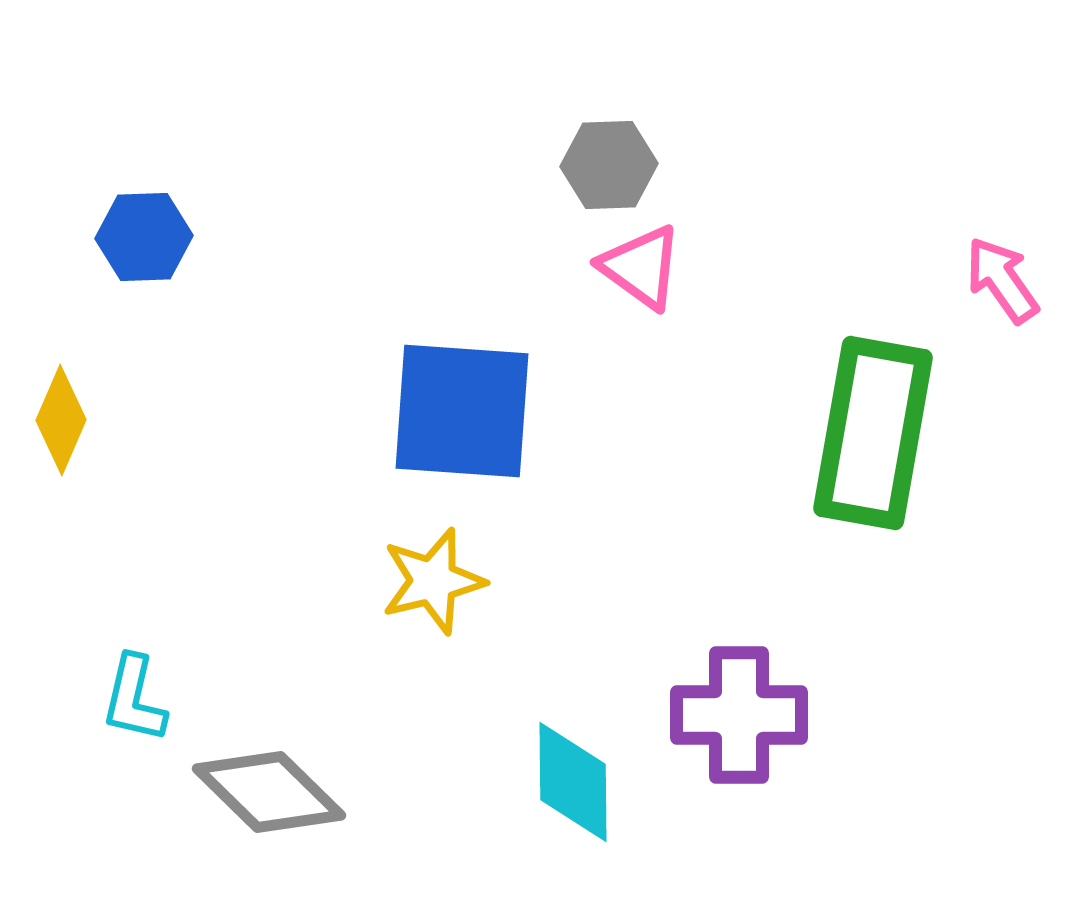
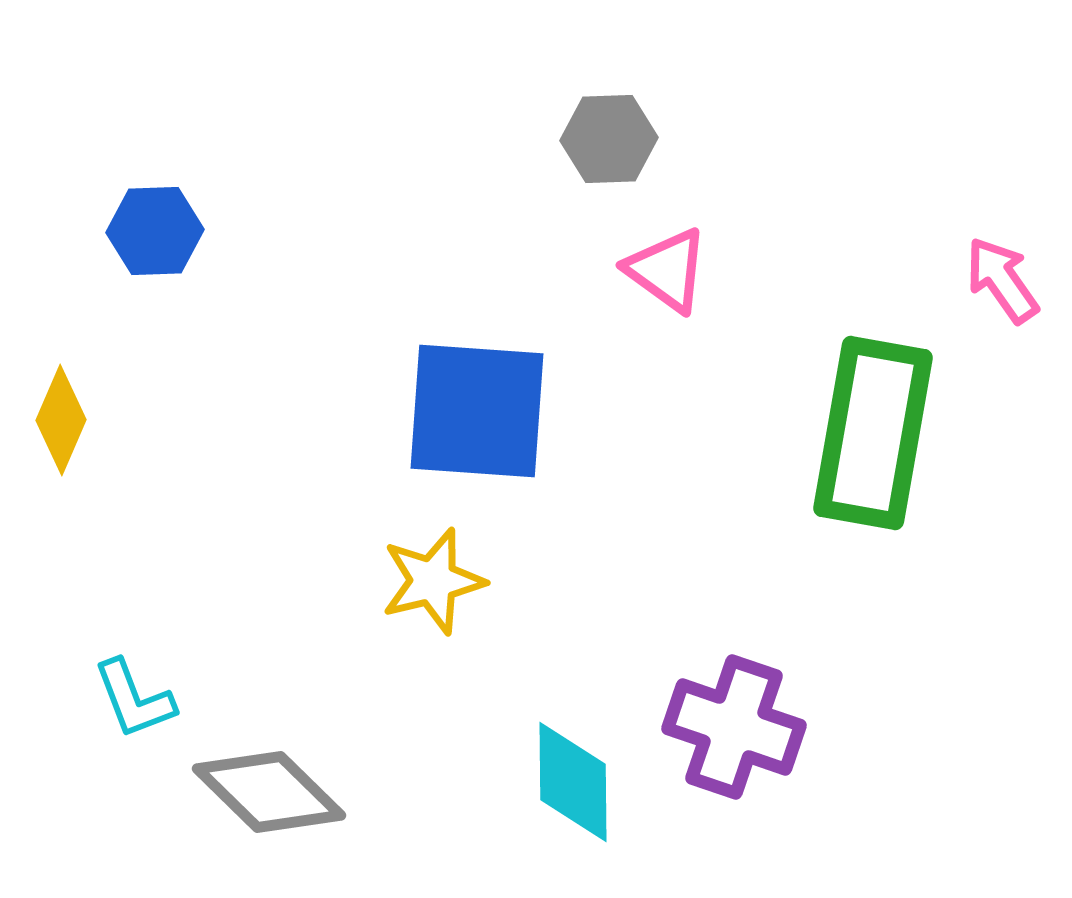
gray hexagon: moved 26 px up
blue hexagon: moved 11 px right, 6 px up
pink triangle: moved 26 px right, 3 px down
blue square: moved 15 px right
cyan L-shape: rotated 34 degrees counterclockwise
purple cross: moved 5 px left, 12 px down; rotated 19 degrees clockwise
